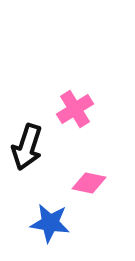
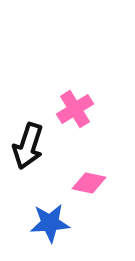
black arrow: moved 1 px right, 1 px up
blue star: rotated 12 degrees counterclockwise
